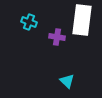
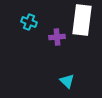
purple cross: rotated 14 degrees counterclockwise
